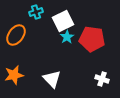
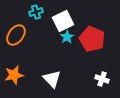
red pentagon: rotated 15 degrees clockwise
